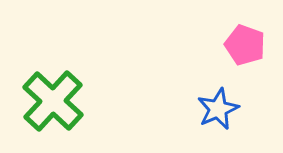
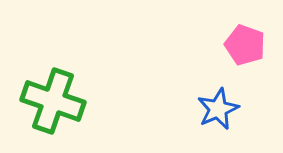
green cross: rotated 24 degrees counterclockwise
